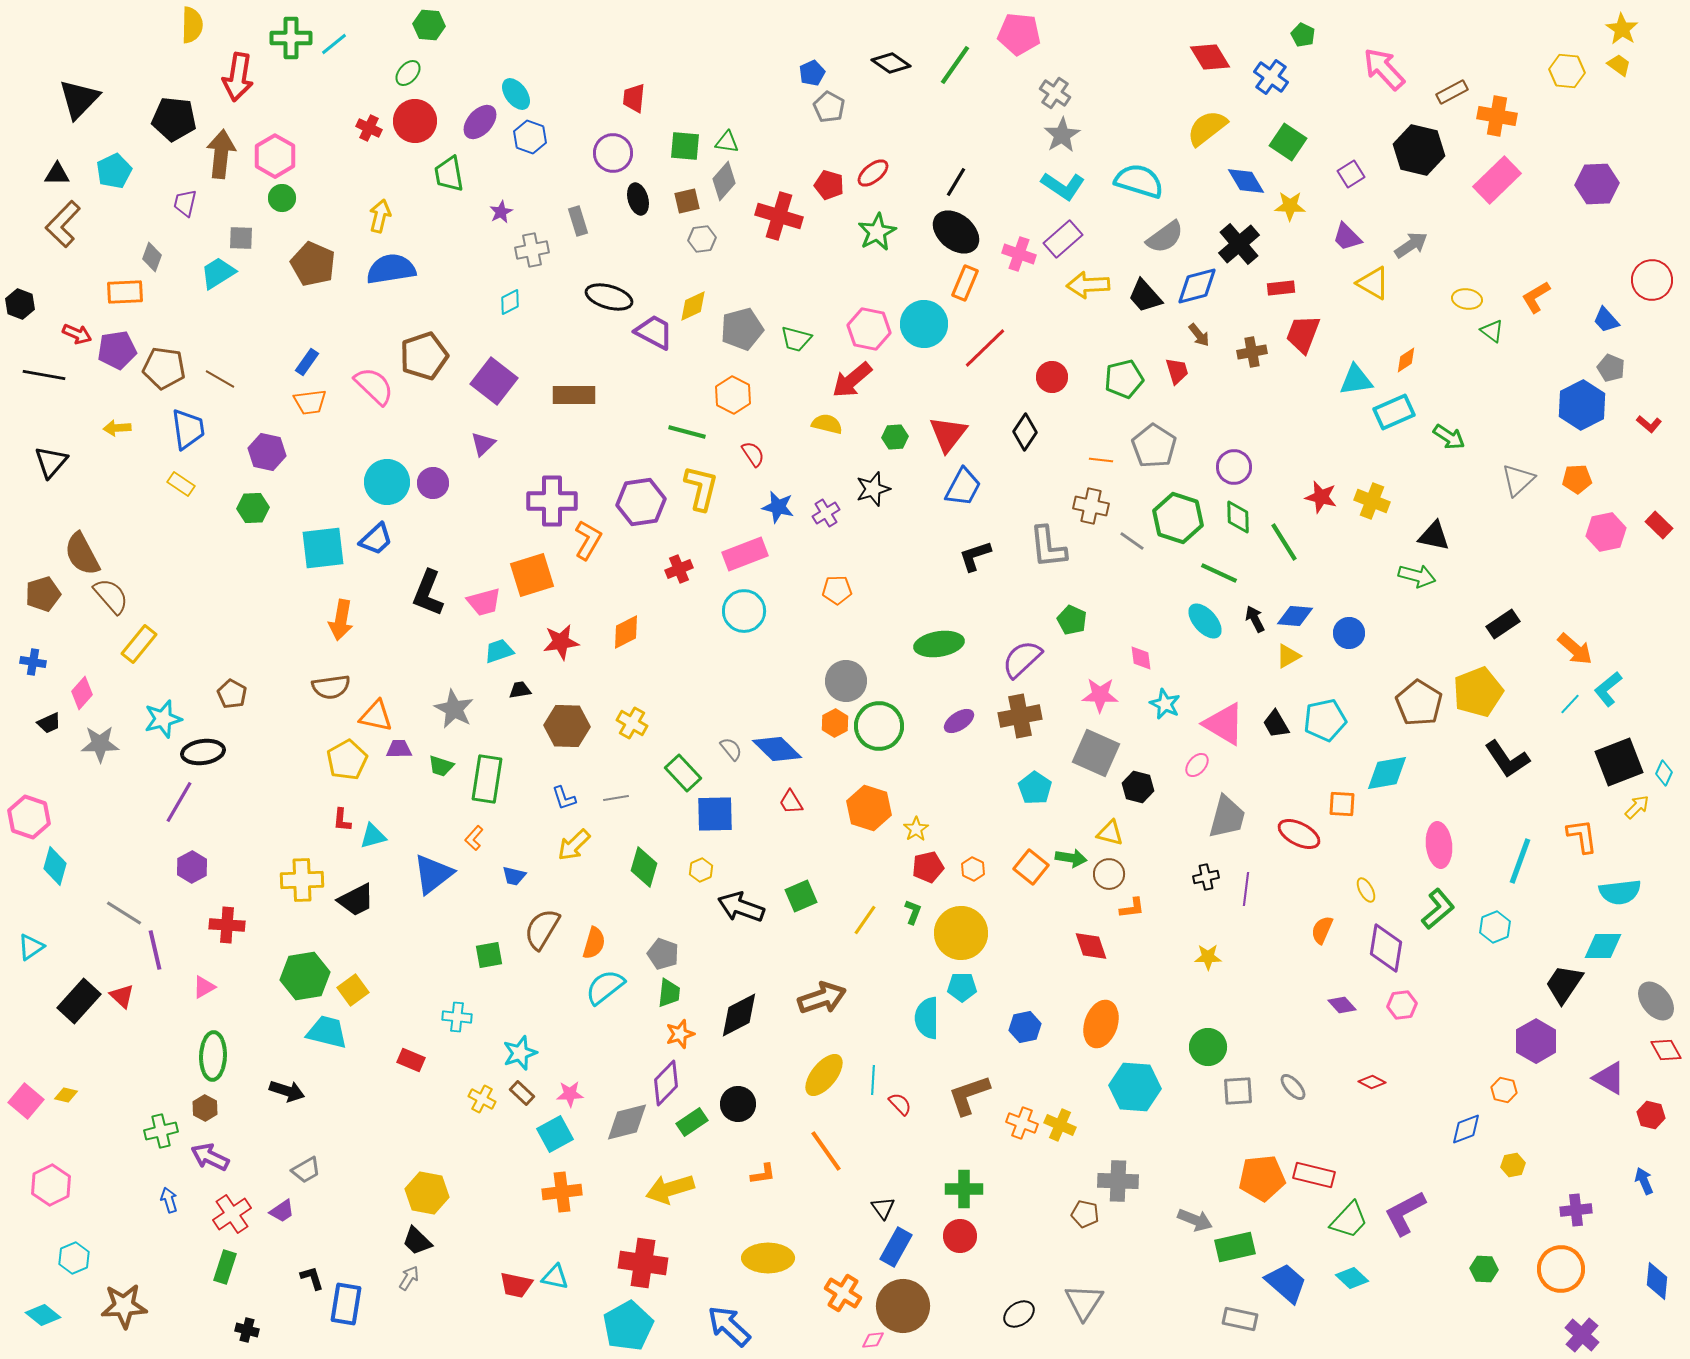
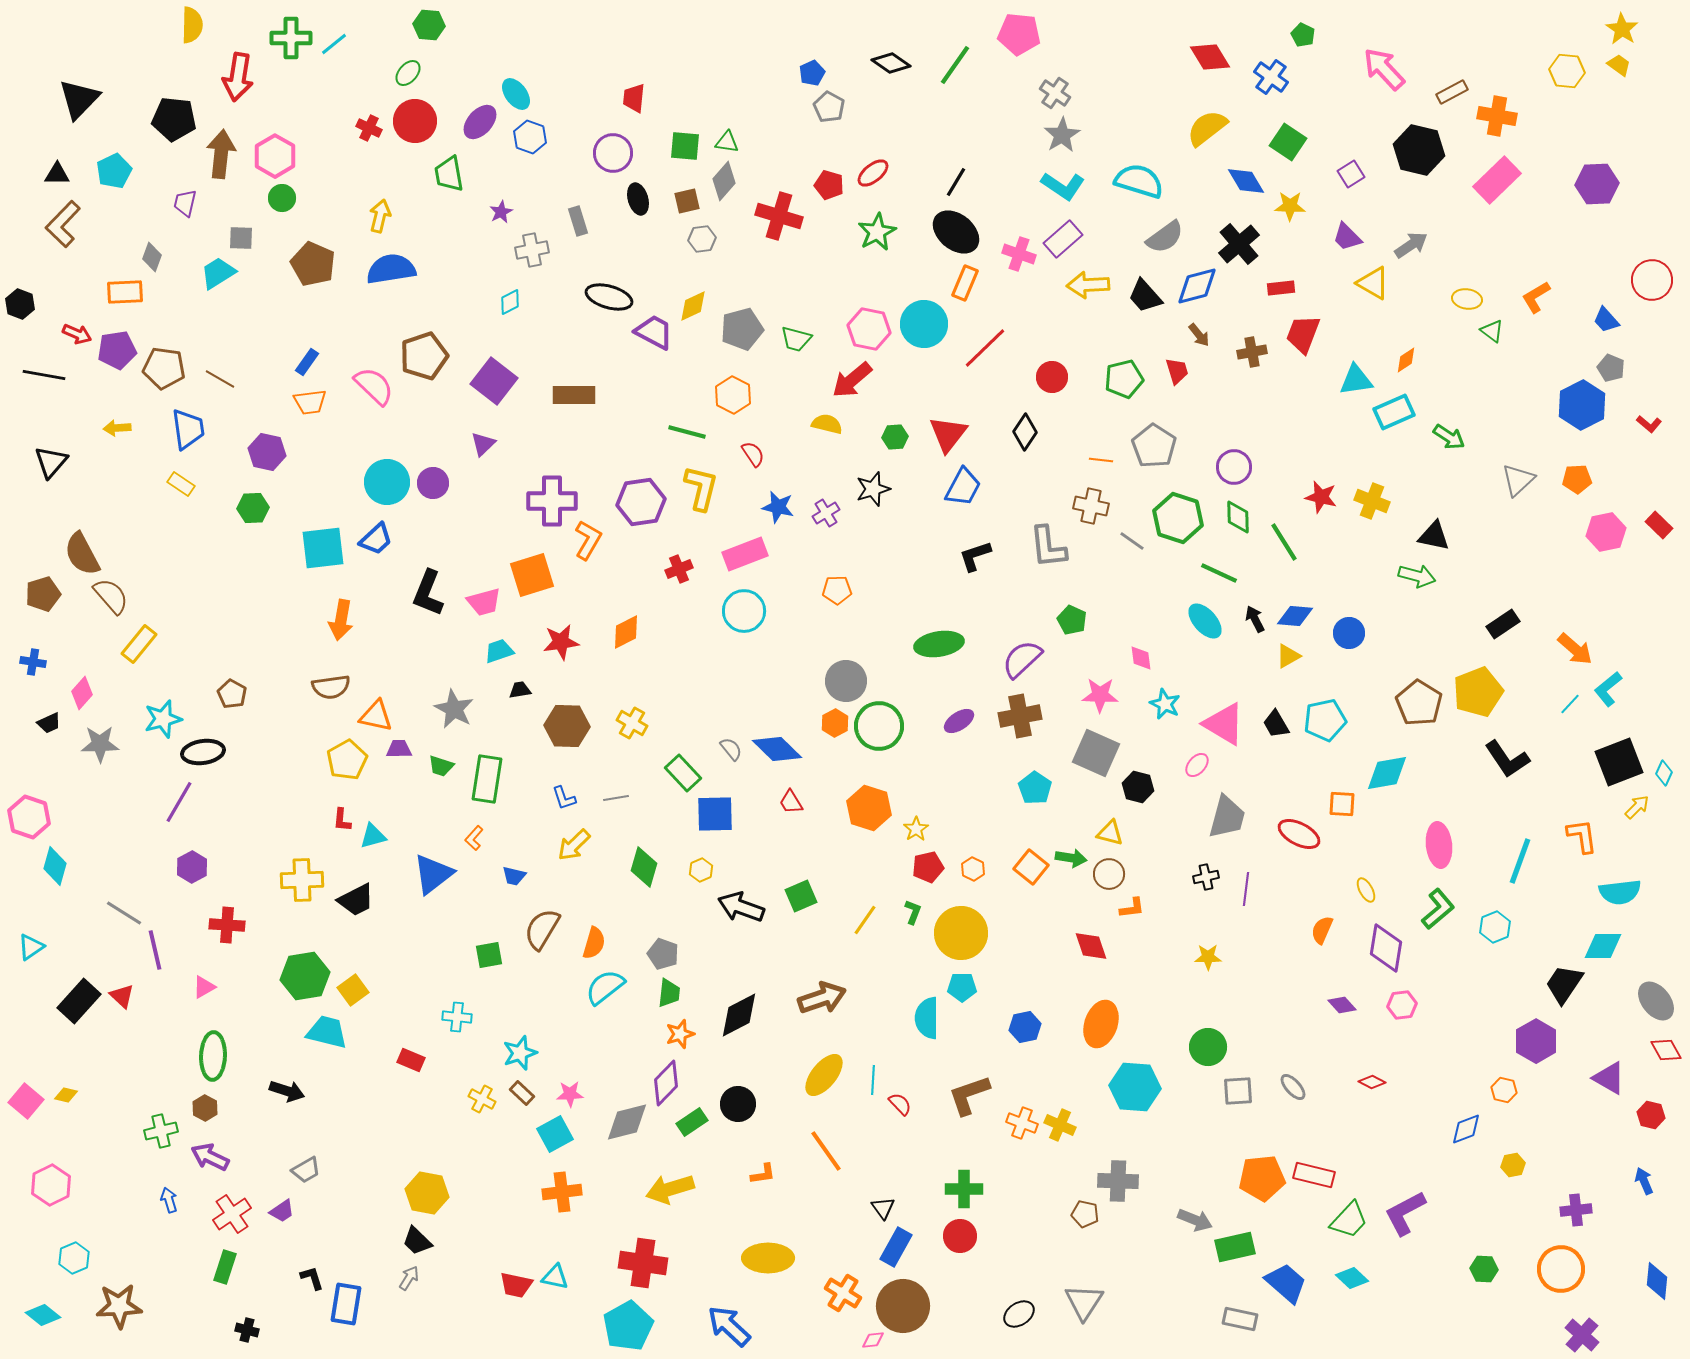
brown star at (124, 1306): moved 5 px left
